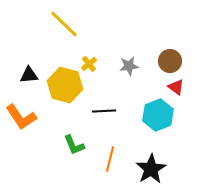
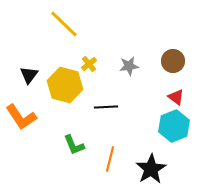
brown circle: moved 3 px right
black triangle: rotated 48 degrees counterclockwise
red triangle: moved 10 px down
black line: moved 2 px right, 4 px up
cyan hexagon: moved 16 px right, 11 px down
